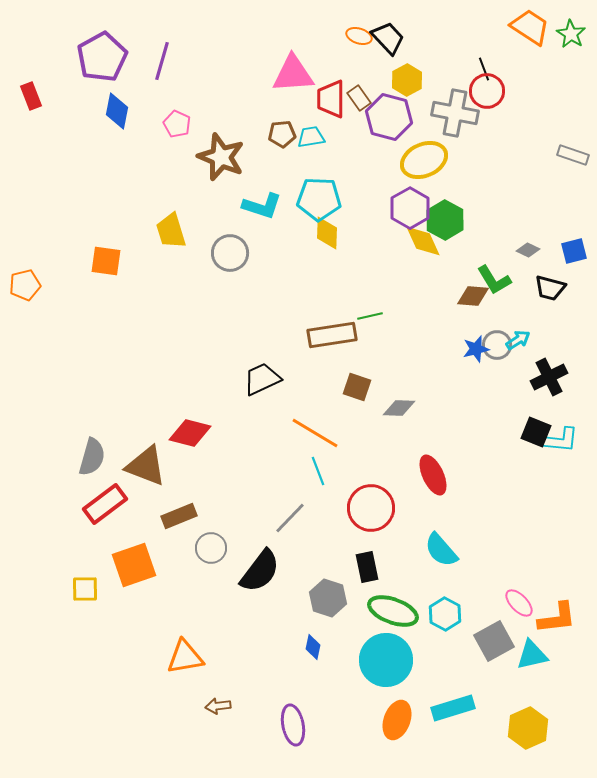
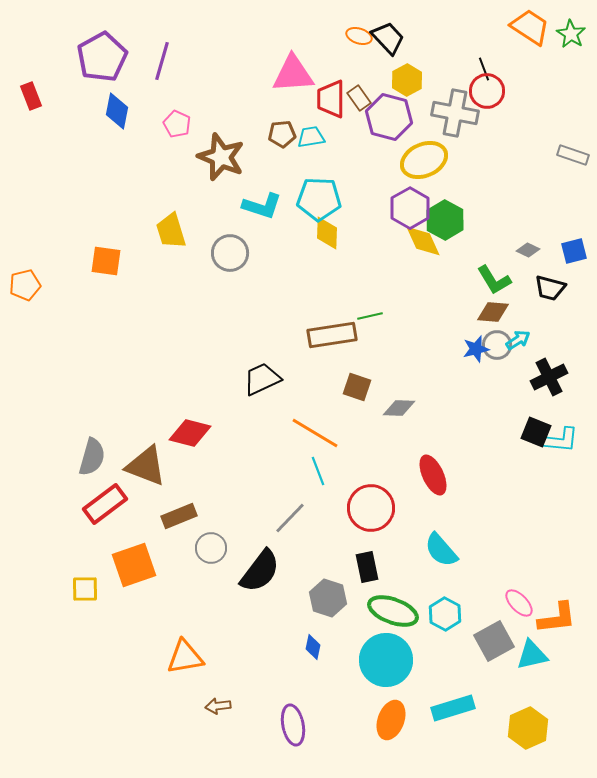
brown diamond at (473, 296): moved 20 px right, 16 px down
orange ellipse at (397, 720): moved 6 px left
